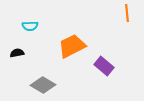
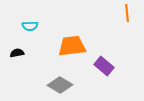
orange trapezoid: rotated 20 degrees clockwise
gray diamond: moved 17 px right
